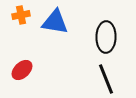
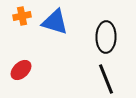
orange cross: moved 1 px right, 1 px down
blue triangle: rotated 8 degrees clockwise
red ellipse: moved 1 px left
